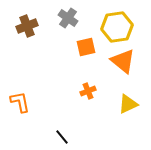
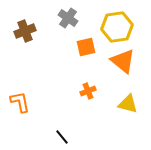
brown cross: moved 2 px left, 5 px down
yellow triangle: rotated 40 degrees clockwise
